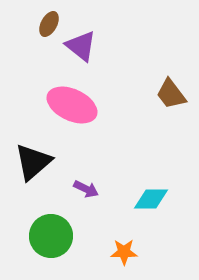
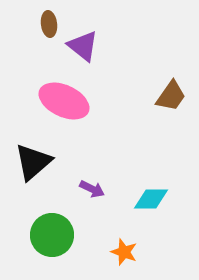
brown ellipse: rotated 35 degrees counterclockwise
purple triangle: moved 2 px right
brown trapezoid: moved 2 px down; rotated 108 degrees counterclockwise
pink ellipse: moved 8 px left, 4 px up
purple arrow: moved 6 px right
green circle: moved 1 px right, 1 px up
orange star: rotated 20 degrees clockwise
